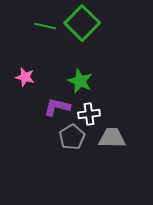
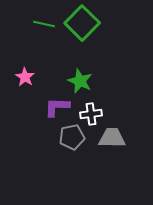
green line: moved 1 px left, 2 px up
pink star: rotated 18 degrees clockwise
purple L-shape: rotated 12 degrees counterclockwise
white cross: moved 2 px right
gray pentagon: rotated 20 degrees clockwise
